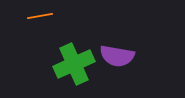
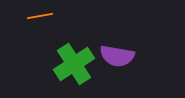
green cross: rotated 9 degrees counterclockwise
